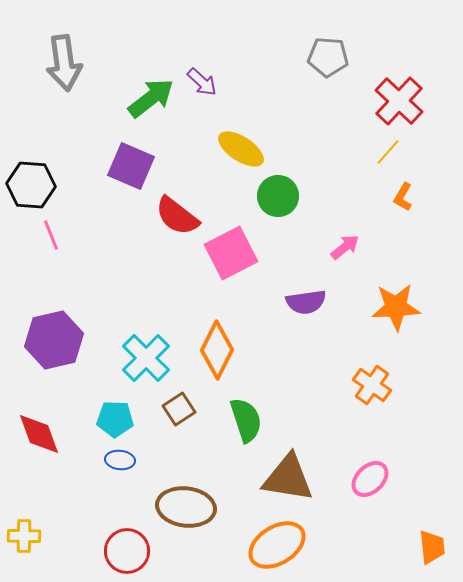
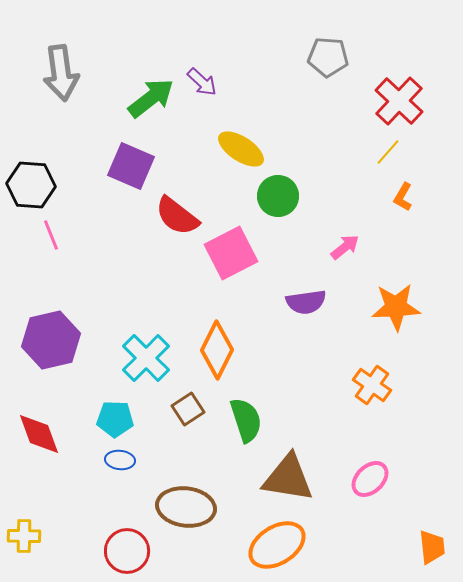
gray arrow: moved 3 px left, 10 px down
purple hexagon: moved 3 px left
brown square: moved 9 px right
